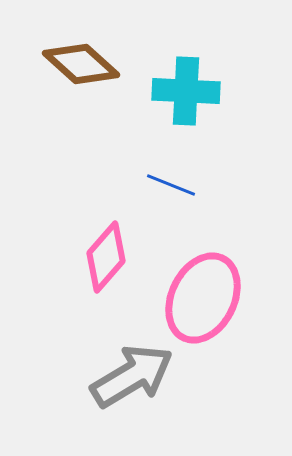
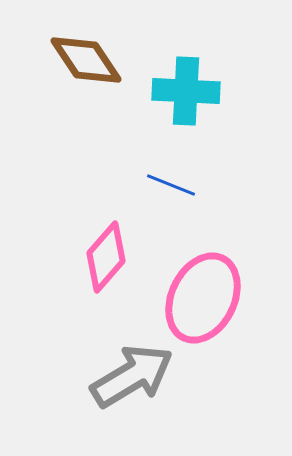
brown diamond: moved 5 px right, 4 px up; rotated 14 degrees clockwise
